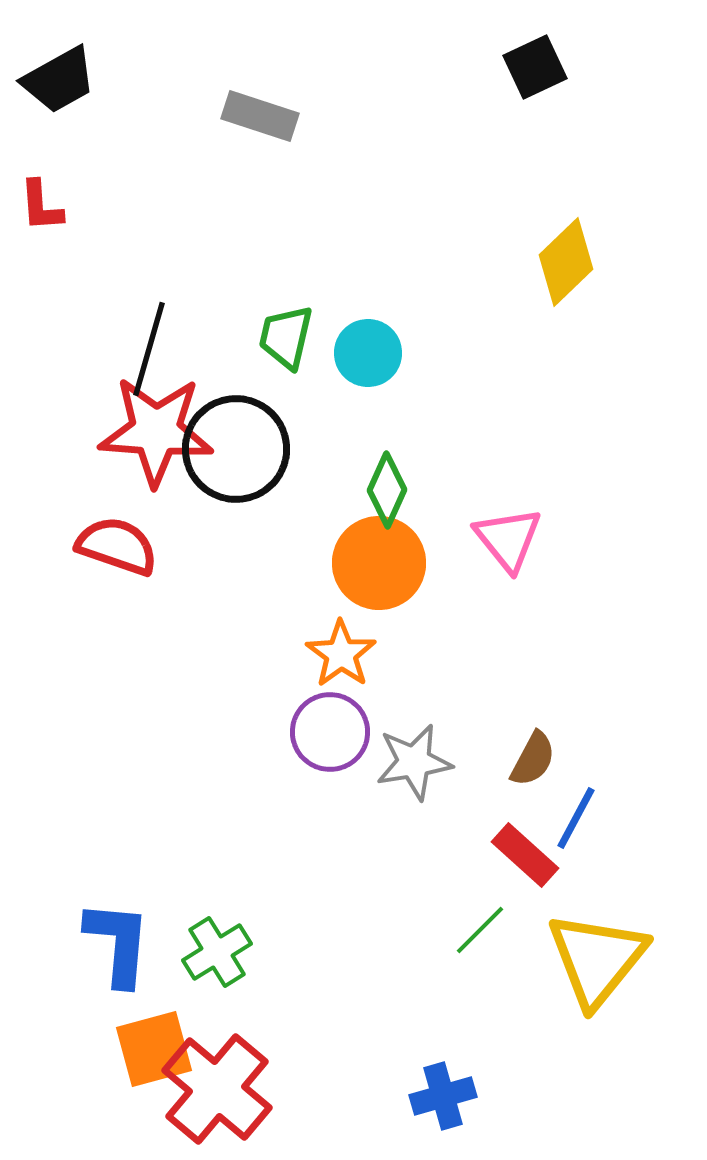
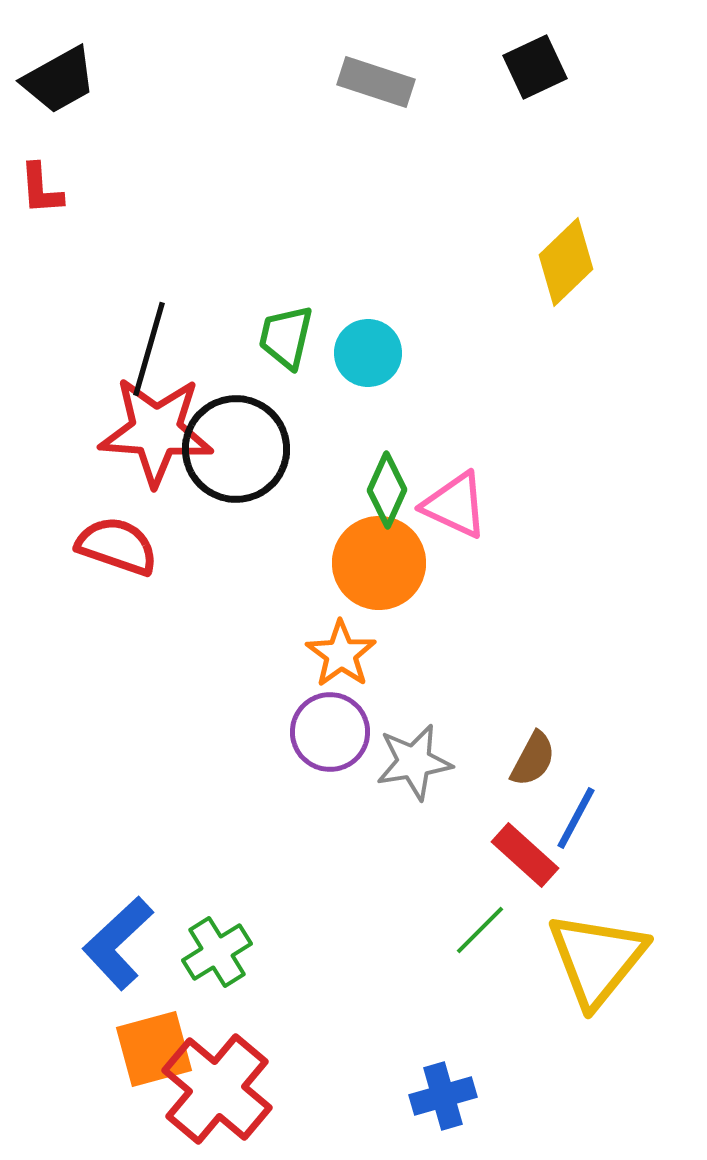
gray rectangle: moved 116 px right, 34 px up
red L-shape: moved 17 px up
pink triangle: moved 53 px left, 34 px up; rotated 26 degrees counterclockwise
blue L-shape: rotated 138 degrees counterclockwise
